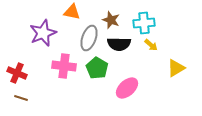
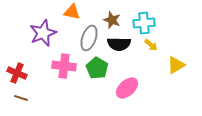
brown star: moved 1 px right
yellow triangle: moved 3 px up
